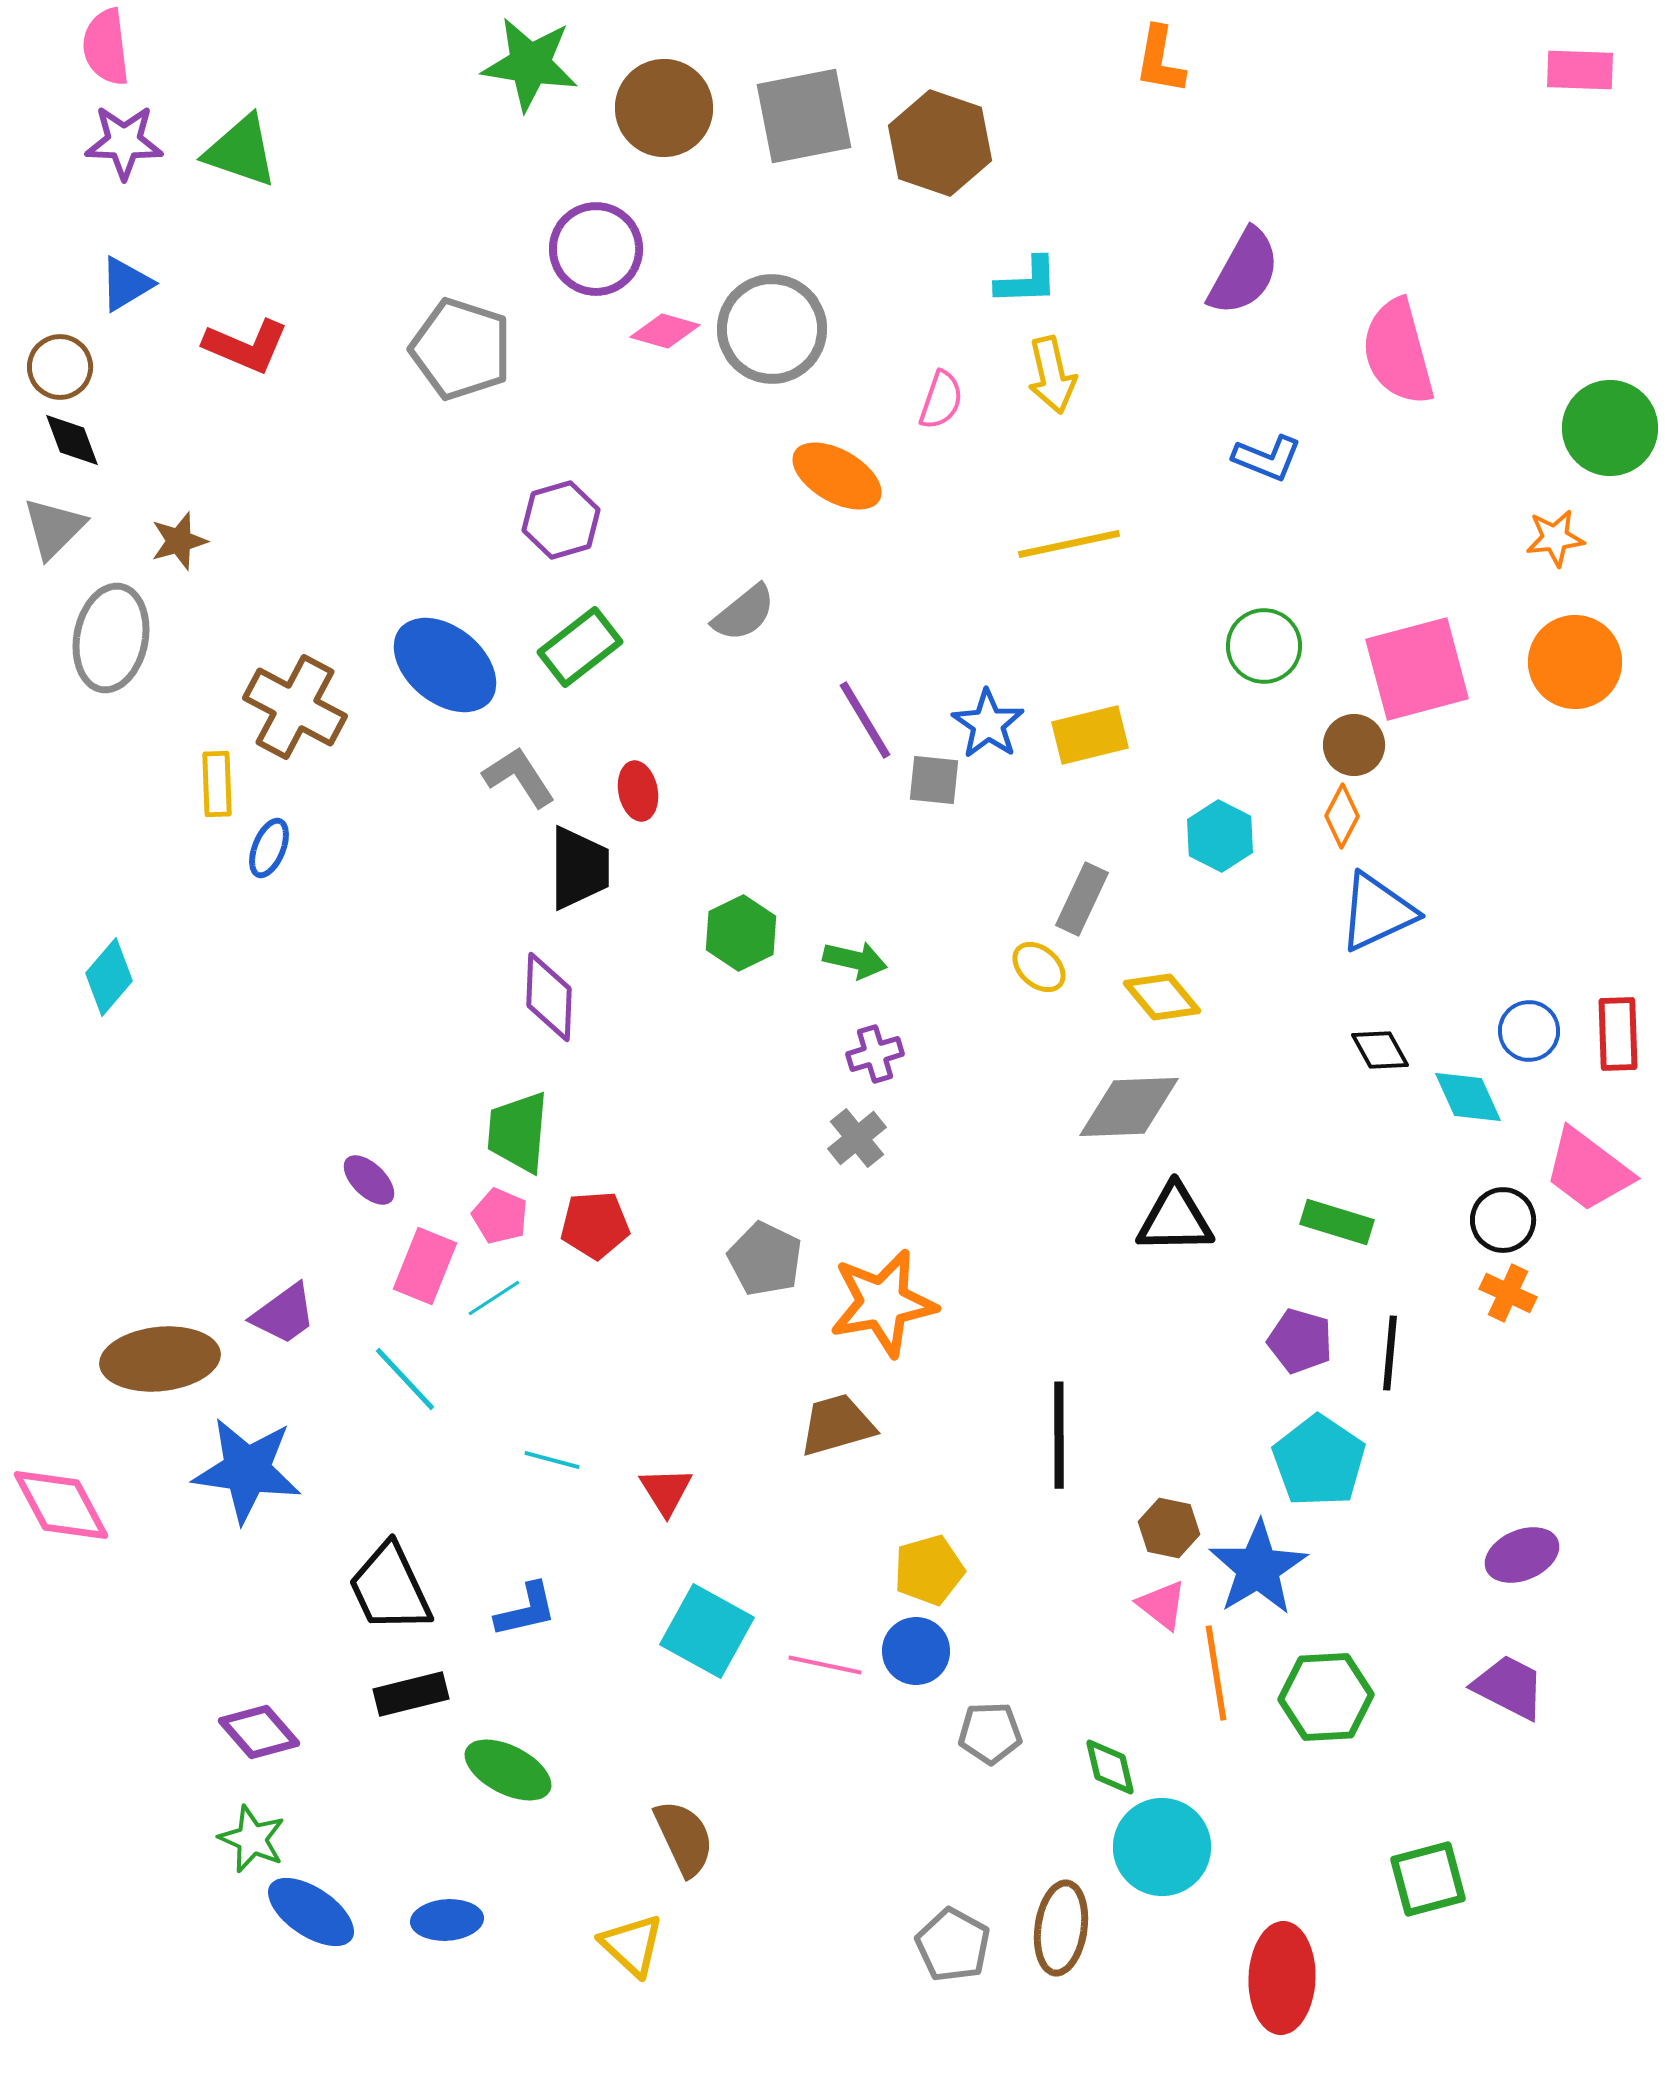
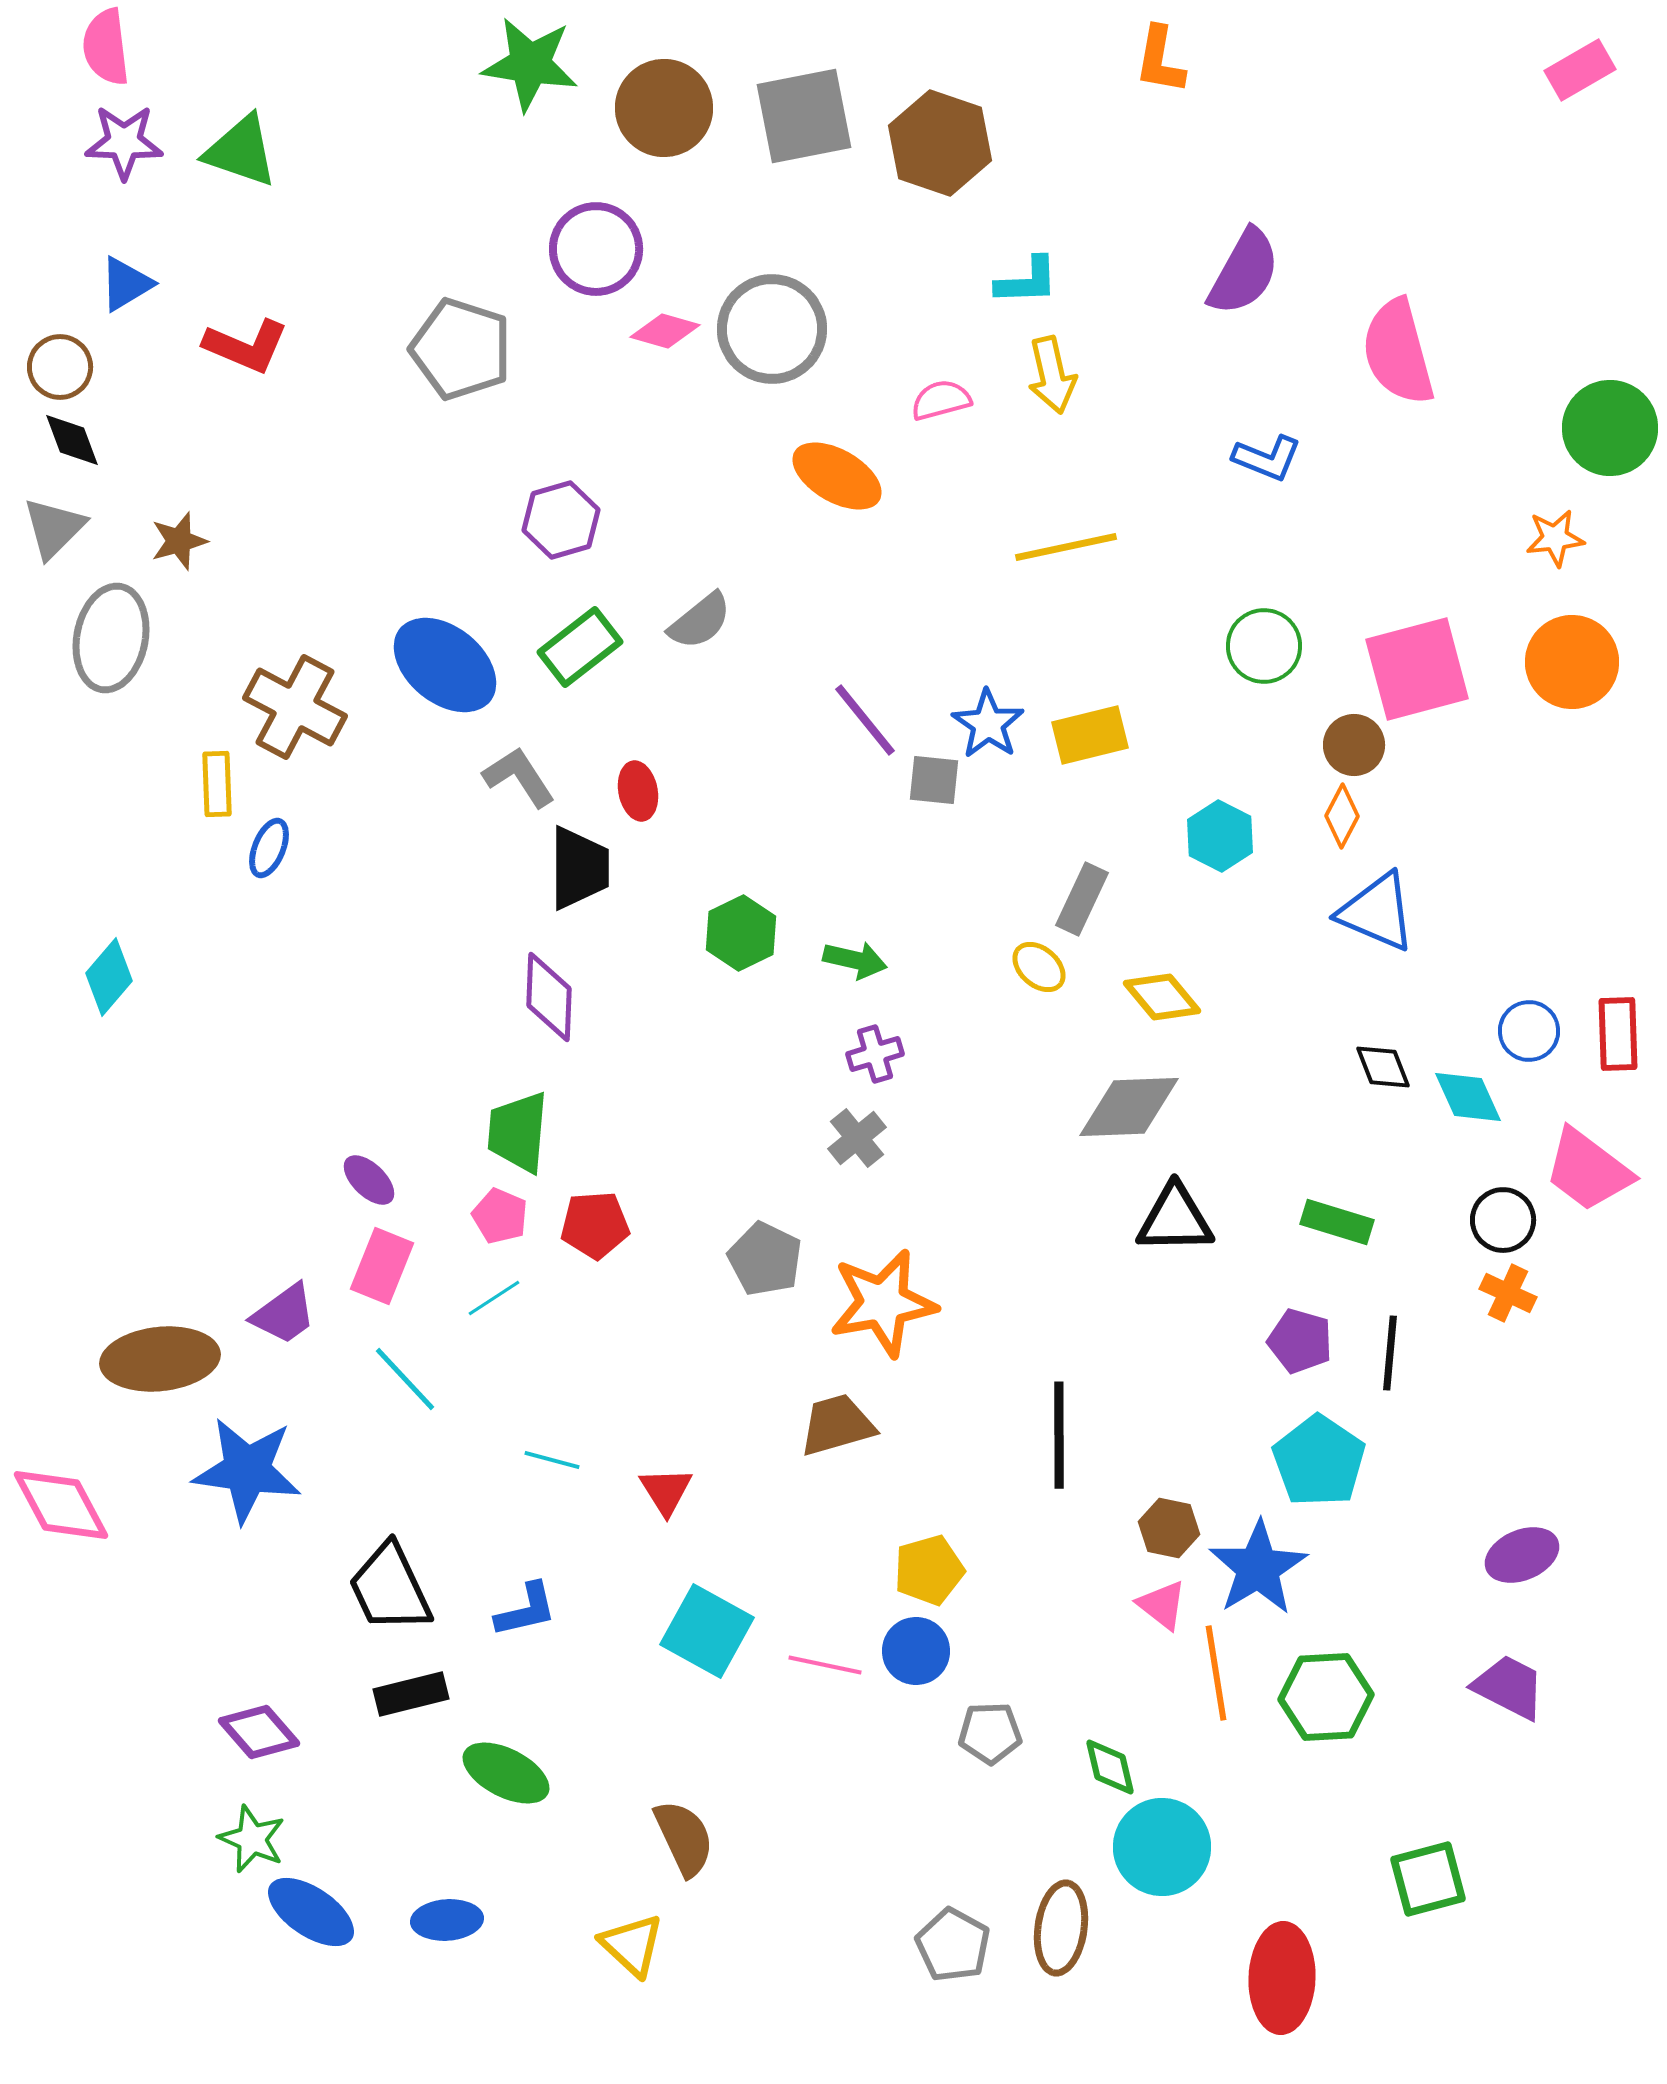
pink rectangle at (1580, 70): rotated 32 degrees counterclockwise
pink semicircle at (941, 400): rotated 124 degrees counterclockwise
yellow line at (1069, 544): moved 3 px left, 3 px down
gray semicircle at (744, 613): moved 44 px left, 8 px down
orange circle at (1575, 662): moved 3 px left
purple line at (865, 720): rotated 8 degrees counterclockwise
blue triangle at (1377, 912): rotated 48 degrees clockwise
black diamond at (1380, 1050): moved 3 px right, 17 px down; rotated 8 degrees clockwise
pink rectangle at (425, 1266): moved 43 px left
green ellipse at (508, 1770): moved 2 px left, 3 px down
